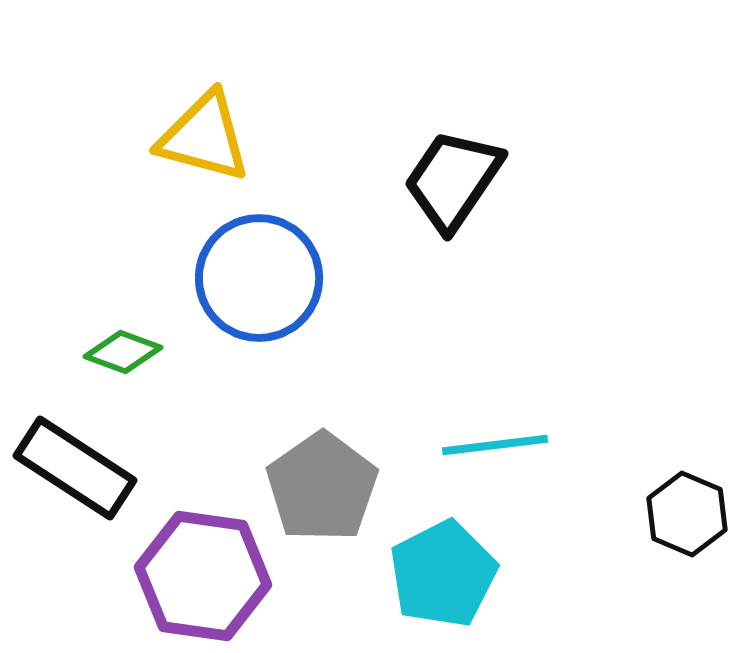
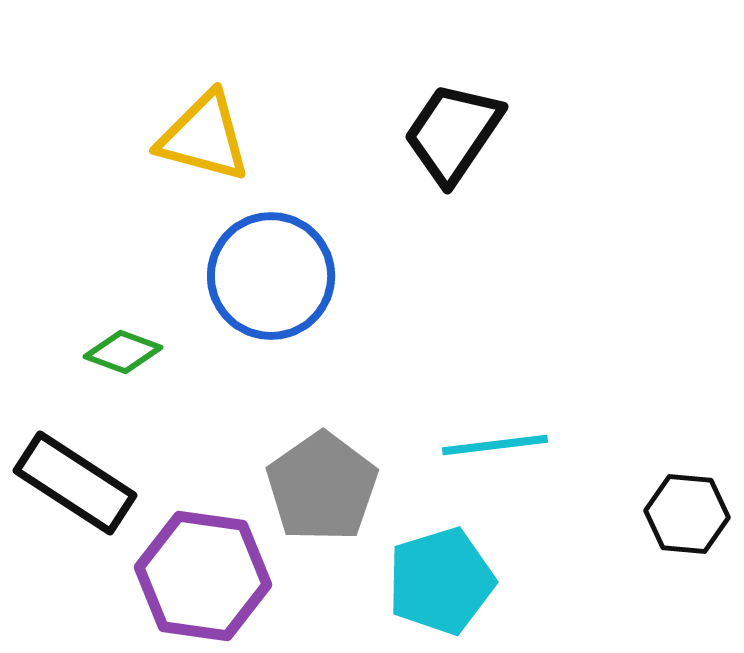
black trapezoid: moved 47 px up
blue circle: moved 12 px right, 2 px up
black rectangle: moved 15 px down
black hexagon: rotated 18 degrees counterclockwise
cyan pentagon: moved 2 px left, 7 px down; rotated 10 degrees clockwise
